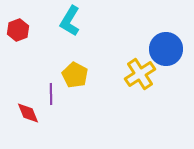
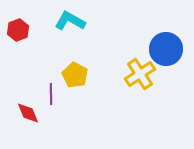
cyan L-shape: rotated 88 degrees clockwise
